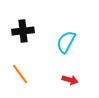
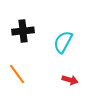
cyan semicircle: moved 3 px left
orange line: moved 3 px left
